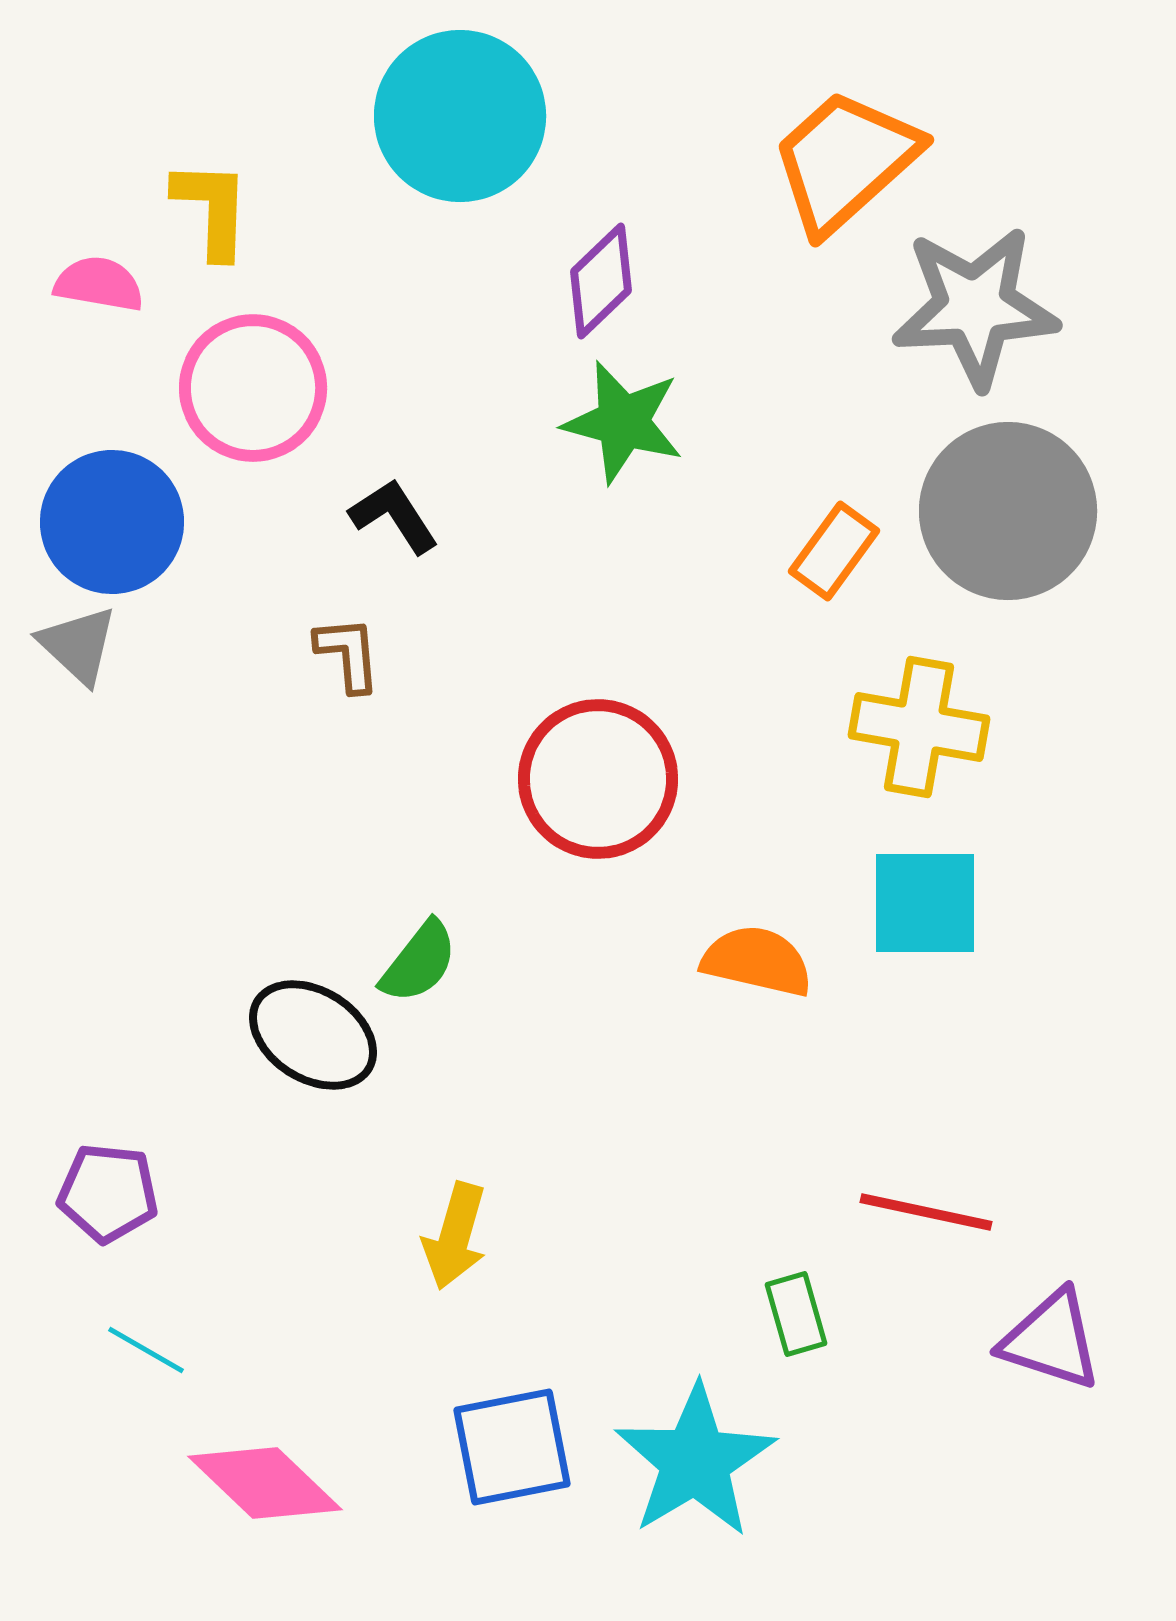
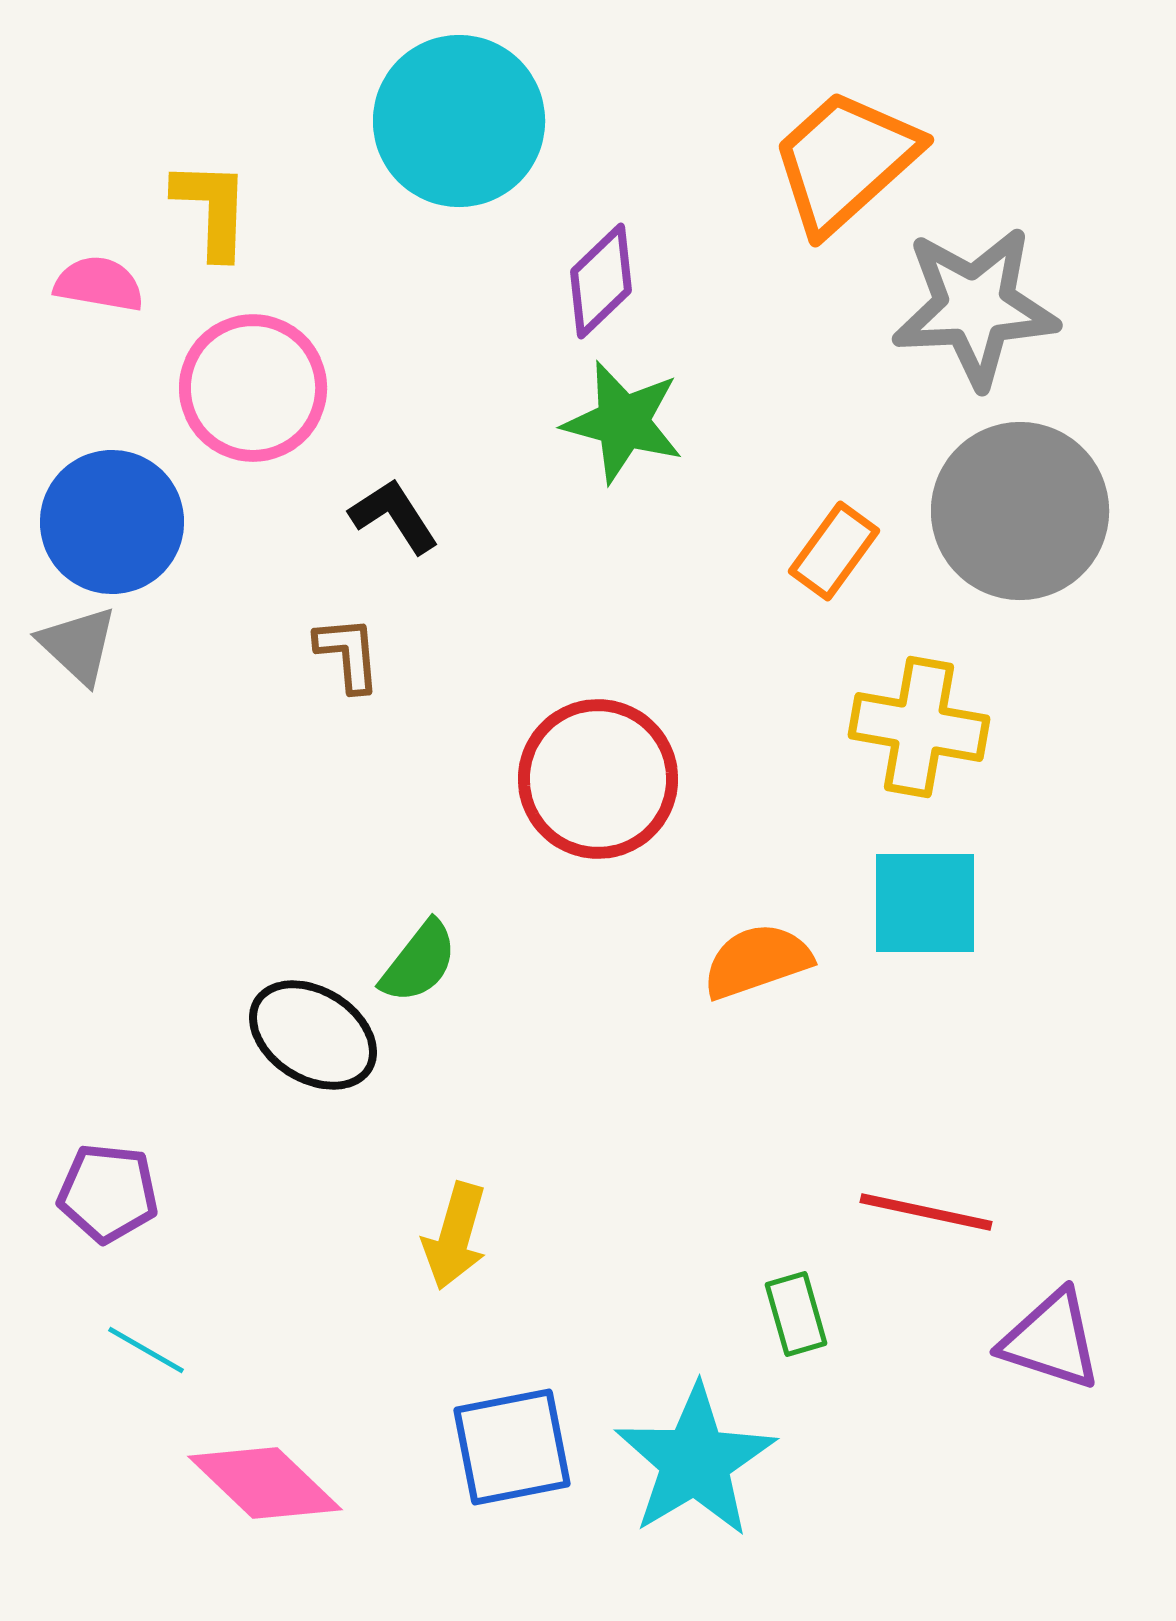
cyan circle: moved 1 px left, 5 px down
gray circle: moved 12 px right
orange semicircle: rotated 32 degrees counterclockwise
